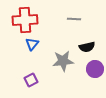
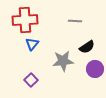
gray line: moved 1 px right, 2 px down
black semicircle: rotated 21 degrees counterclockwise
purple square: rotated 16 degrees counterclockwise
